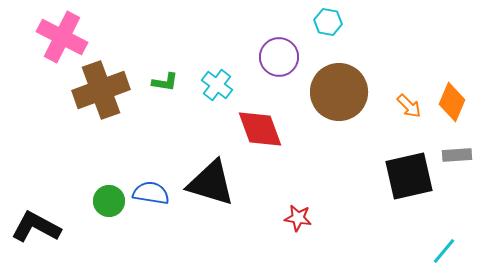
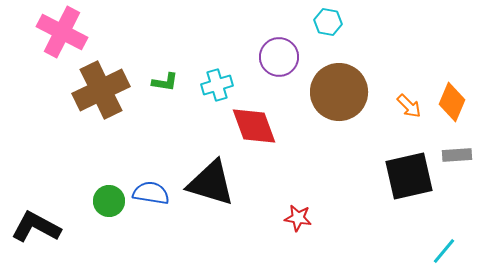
pink cross: moved 5 px up
cyan cross: rotated 36 degrees clockwise
brown cross: rotated 6 degrees counterclockwise
red diamond: moved 6 px left, 3 px up
